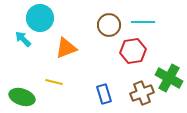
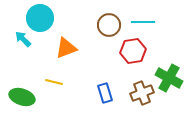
blue rectangle: moved 1 px right, 1 px up
